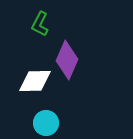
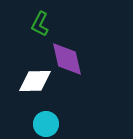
purple diamond: moved 1 px up; rotated 36 degrees counterclockwise
cyan circle: moved 1 px down
